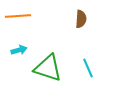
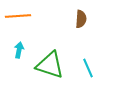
cyan arrow: rotated 63 degrees counterclockwise
green triangle: moved 2 px right, 3 px up
